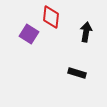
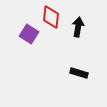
black arrow: moved 8 px left, 5 px up
black rectangle: moved 2 px right
